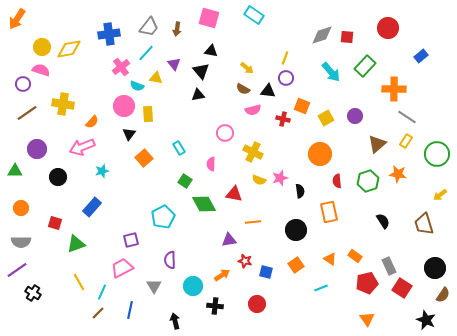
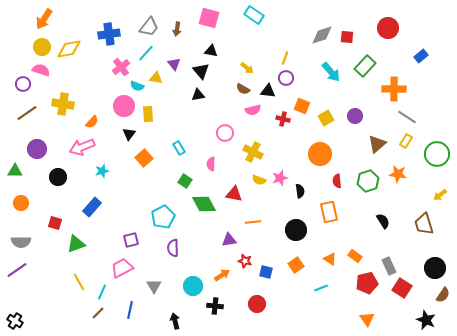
orange arrow at (17, 19): moved 27 px right
orange circle at (21, 208): moved 5 px up
purple semicircle at (170, 260): moved 3 px right, 12 px up
black cross at (33, 293): moved 18 px left, 28 px down
